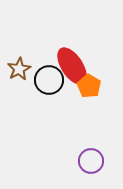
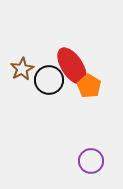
brown star: moved 3 px right
